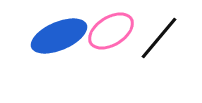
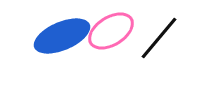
blue ellipse: moved 3 px right
